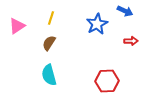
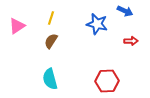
blue star: rotated 30 degrees counterclockwise
brown semicircle: moved 2 px right, 2 px up
cyan semicircle: moved 1 px right, 4 px down
